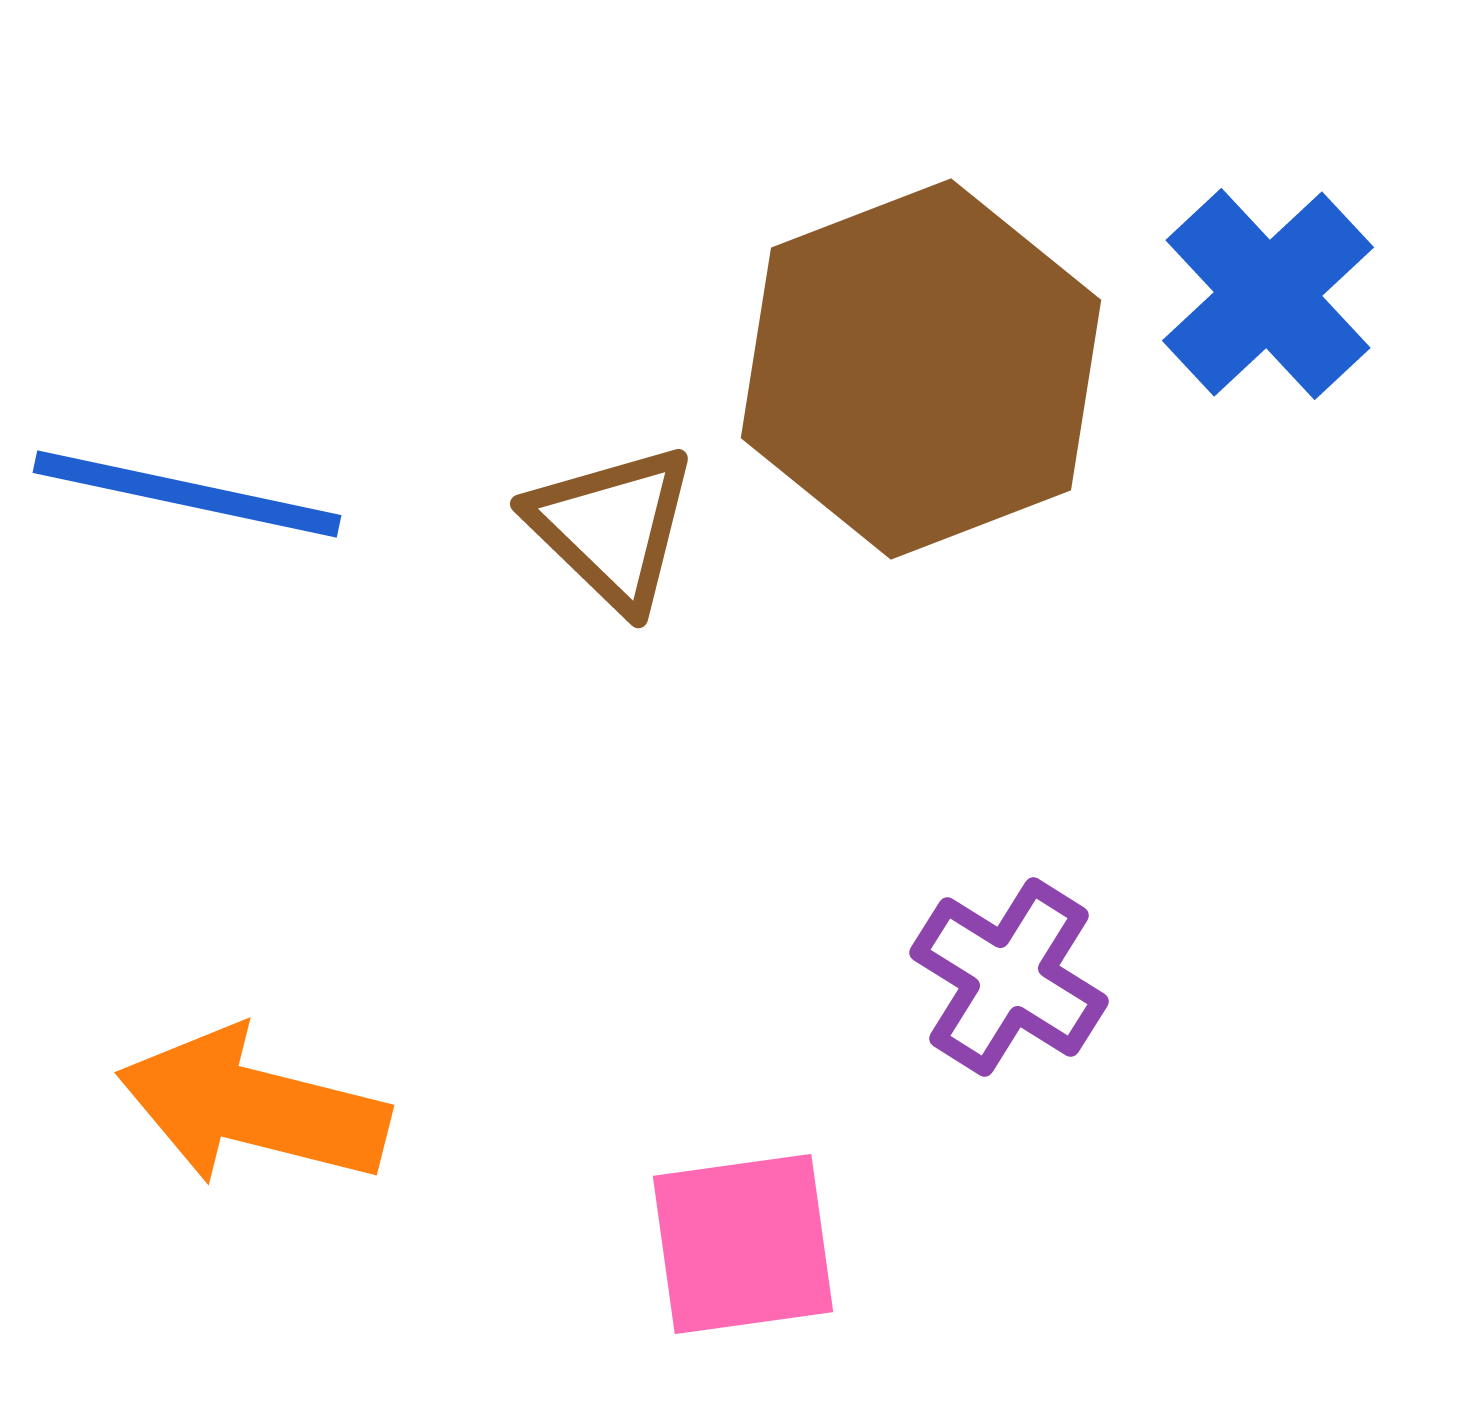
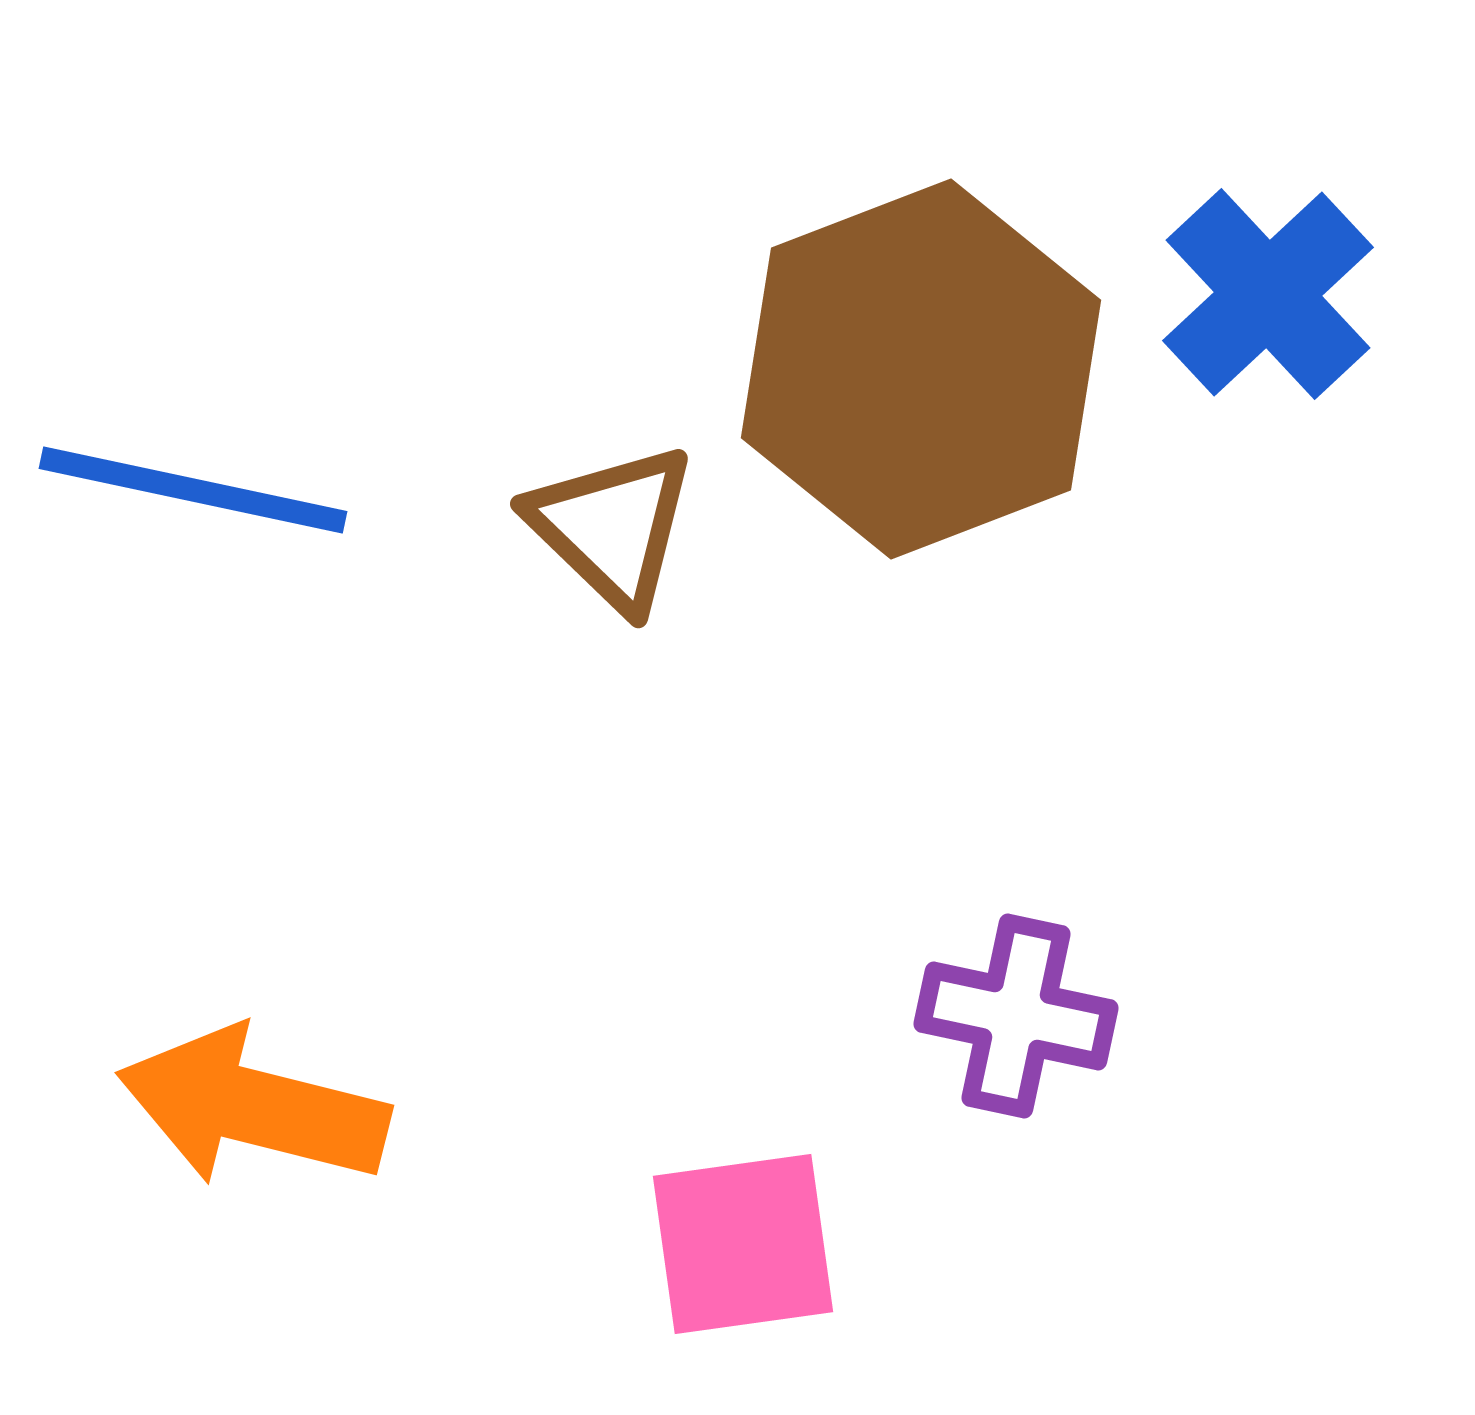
blue line: moved 6 px right, 4 px up
purple cross: moved 7 px right, 39 px down; rotated 20 degrees counterclockwise
